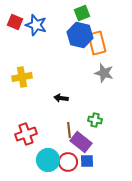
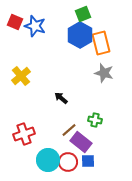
green square: moved 1 px right, 1 px down
blue star: moved 1 px left, 1 px down
blue hexagon: rotated 15 degrees clockwise
orange rectangle: moved 4 px right
yellow cross: moved 1 px left, 1 px up; rotated 30 degrees counterclockwise
black arrow: rotated 32 degrees clockwise
brown line: rotated 56 degrees clockwise
red cross: moved 2 px left
blue square: moved 1 px right
